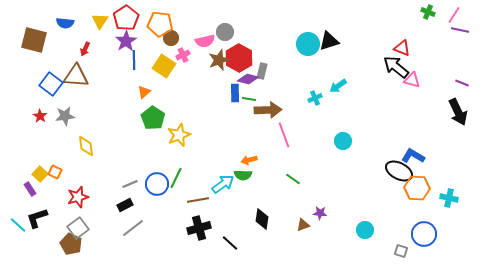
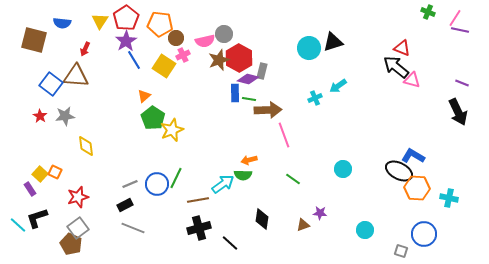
pink line at (454, 15): moved 1 px right, 3 px down
blue semicircle at (65, 23): moved 3 px left
gray circle at (225, 32): moved 1 px left, 2 px down
brown circle at (171, 38): moved 5 px right
black triangle at (329, 41): moved 4 px right, 1 px down
cyan circle at (308, 44): moved 1 px right, 4 px down
blue line at (134, 60): rotated 30 degrees counterclockwise
orange triangle at (144, 92): moved 4 px down
yellow star at (179, 135): moved 7 px left, 5 px up
cyan circle at (343, 141): moved 28 px down
gray line at (133, 228): rotated 60 degrees clockwise
